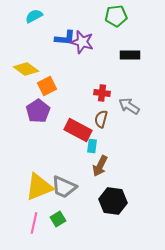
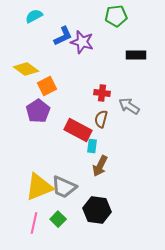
blue L-shape: moved 2 px left, 2 px up; rotated 30 degrees counterclockwise
black rectangle: moved 6 px right
black hexagon: moved 16 px left, 9 px down
green square: rotated 14 degrees counterclockwise
